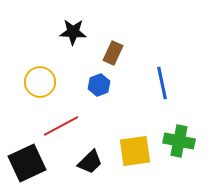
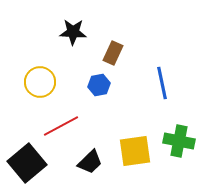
blue hexagon: rotated 10 degrees clockwise
black square: rotated 15 degrees counterclockwise
